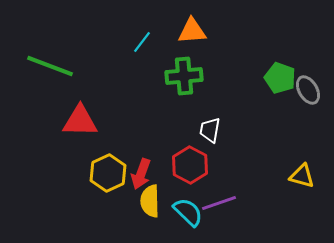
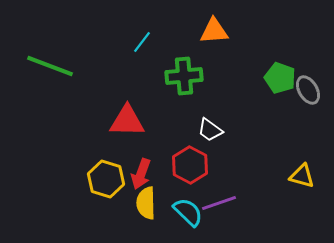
orange triangle: moved 22 px right
red triangle: moved 47 px right
white trapezoid: rotated 64 degrees counterclockwise
yellow hexagon: moved 2 px left, 6 px down; rotated 18 degrees counterclockwise
yellow semicircle: moved 4 px left, 2 px down
